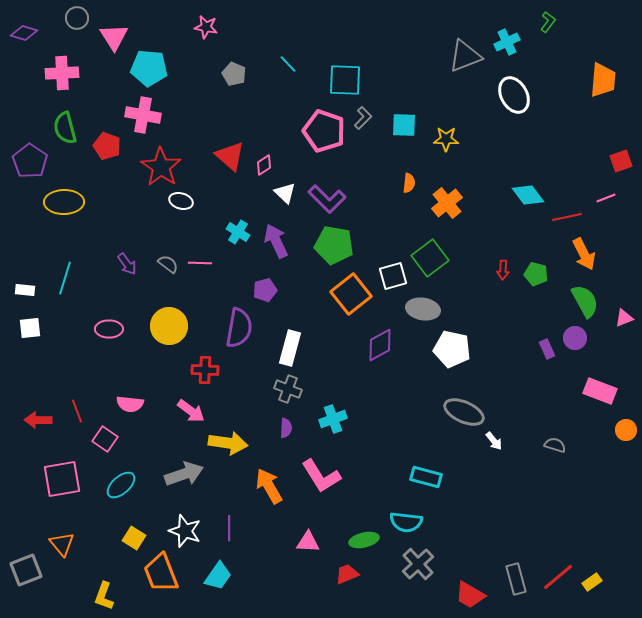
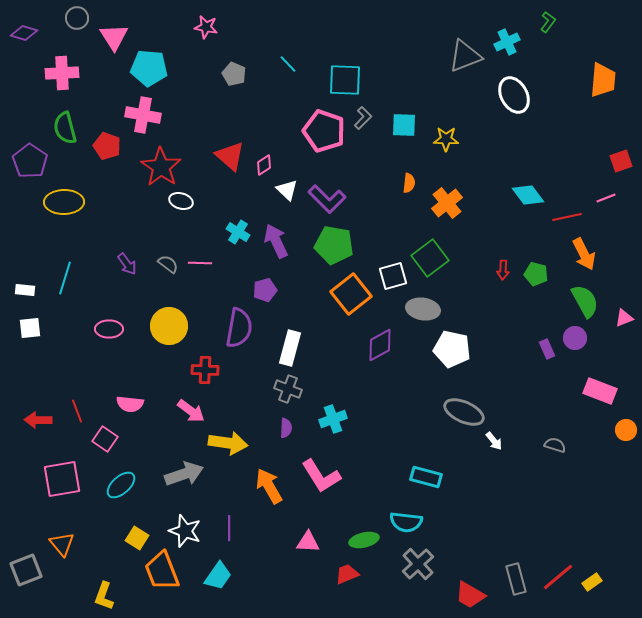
white triangle at (285, 193): moved 2 px right, 3 px up
yellow square at (134, 538): moved 3 px right
orange trapezoid at (161, 573): moved 1 px right, 2 px up
